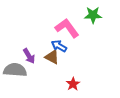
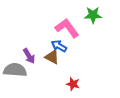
red star: rotated 24 degrees counterclockwise
